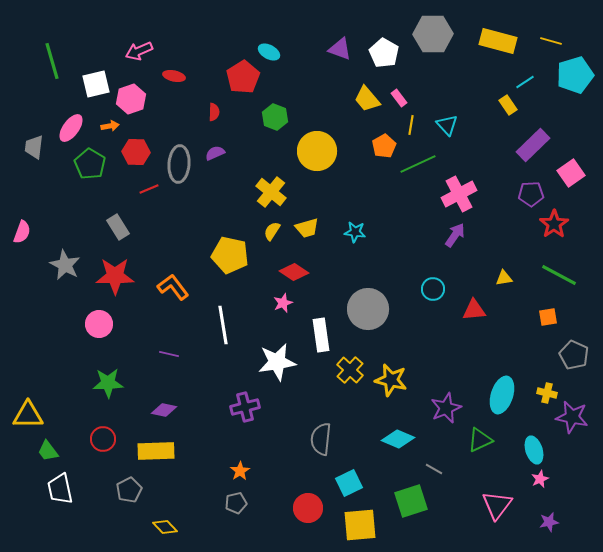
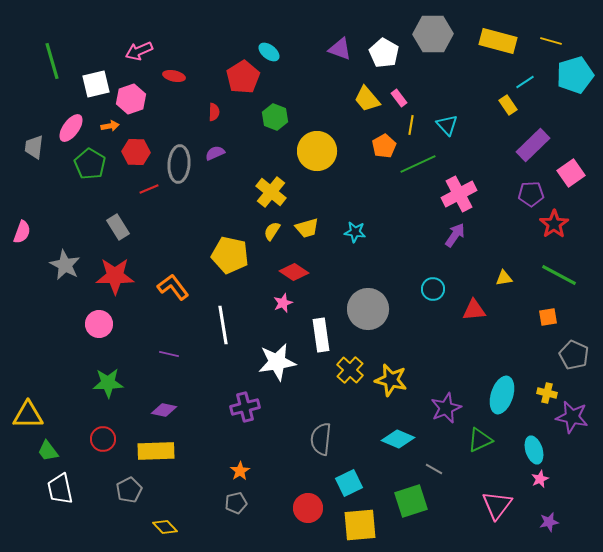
cyan ellipse at (269, 52): rotated 10 degrees clockwise
